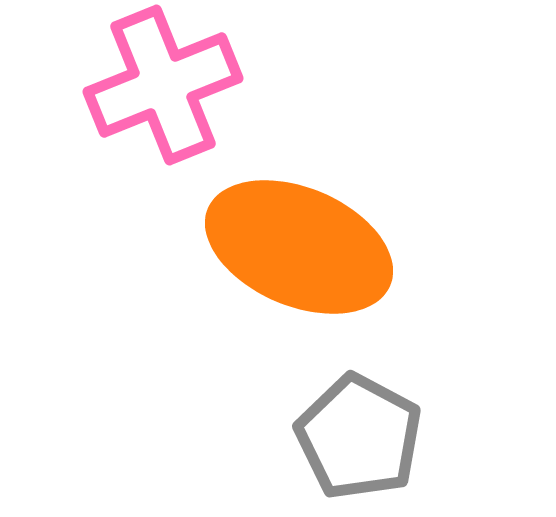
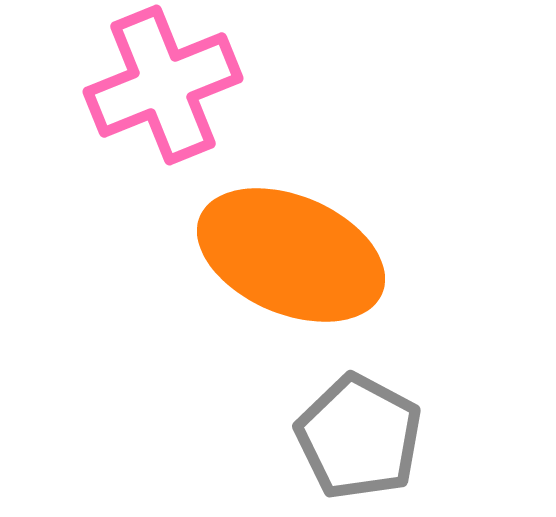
orange ellipse: moved 8 px left, 8 px down
